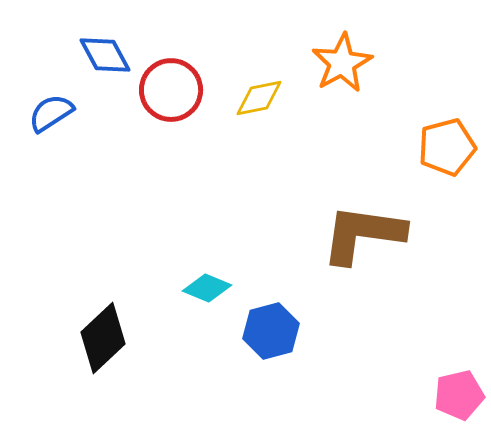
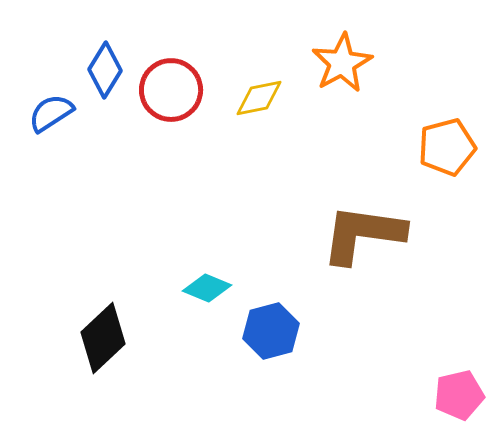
blue diamond: moved 15 px down; rotated 60 degrees clockwise
